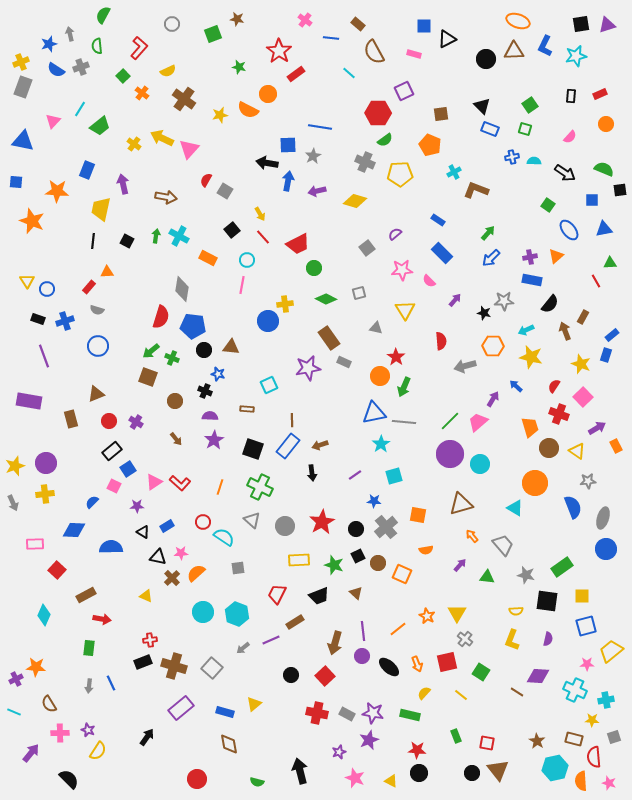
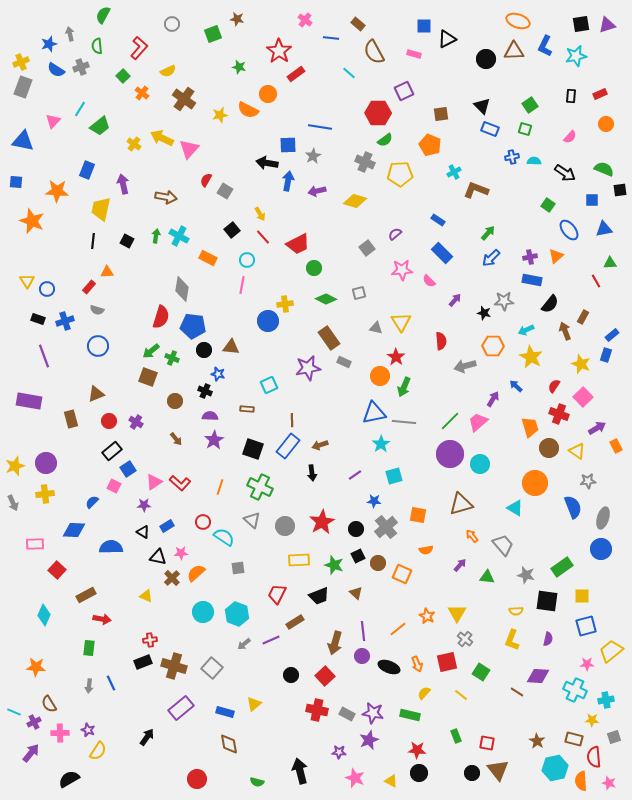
yellow triangle at (405, 310): moved 4 px left, 12 px down
yellow star at (531, 357): rotated 15 degrees clockwise
purple star at (137, 506): moved 7 px right, 1 px up
blue circle at (606, 549): moved 5 px left
gray arrow at (243, 648): moved 1 px right, 4 px up
black ellipse at (389, 667): rotated 20 degrees counterclockwise
purple cross at (16, 679): moved 18 px right, 43 px down
red cross at (317, 713): moved 3 px up
purple star at (339, 752): rotated 24 degrees clockwise
black semicircle at (69, 779): rotated 75 degrees counterclockwise
